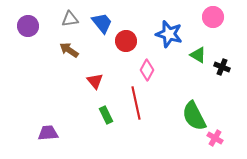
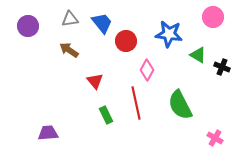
blue star: rotated 8 degrees counterclockwise
green semicircle: moved 14 px left, 11 px up
